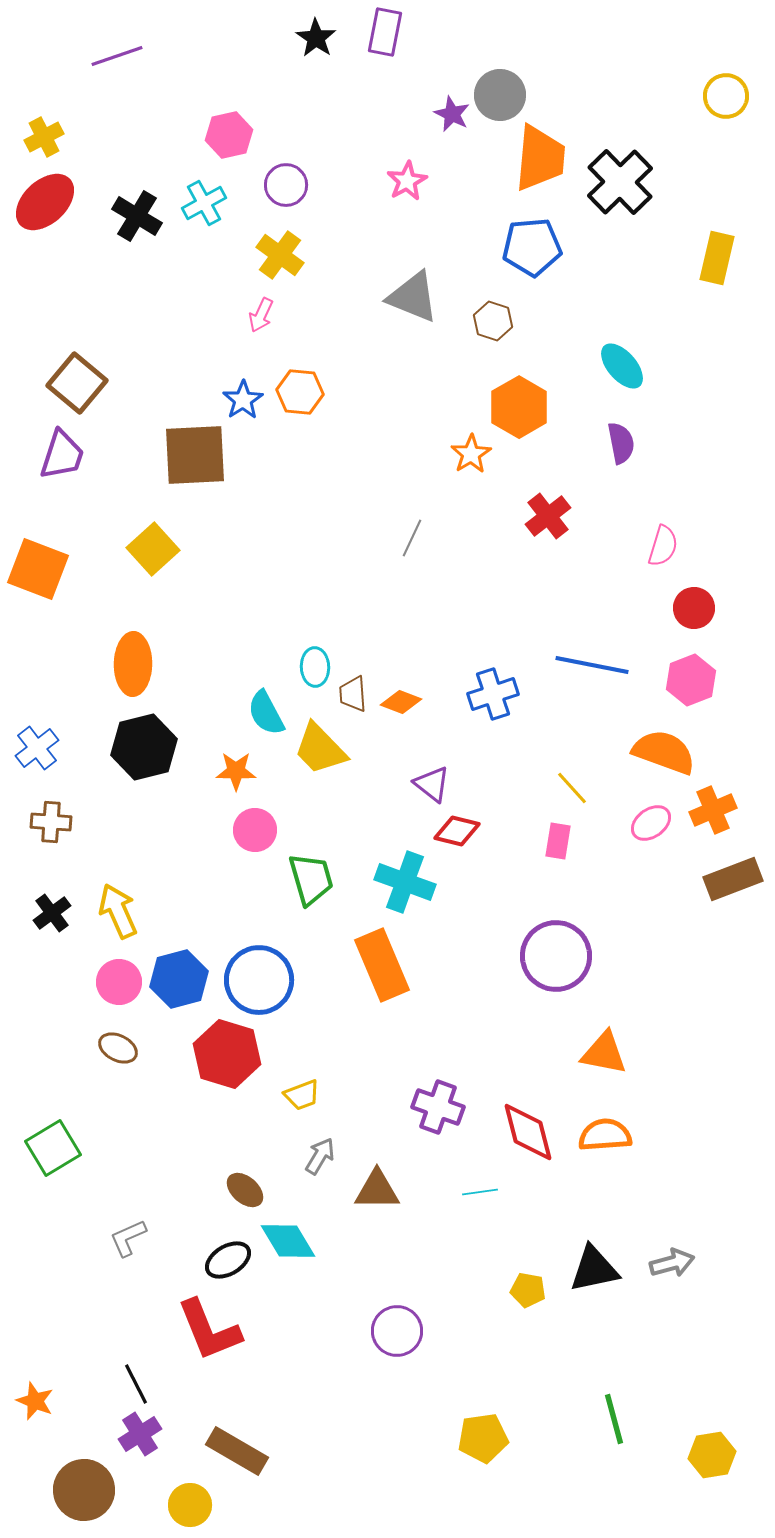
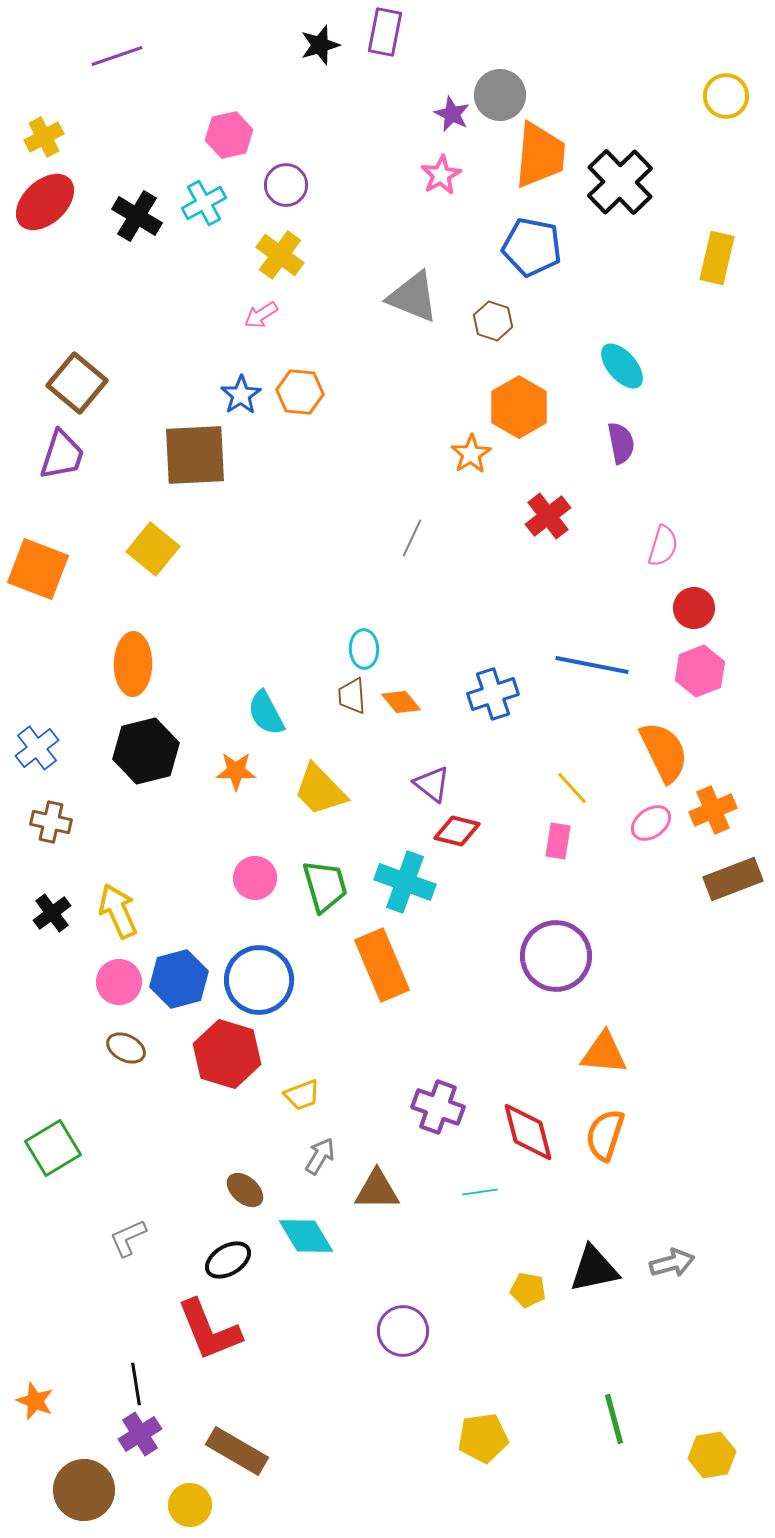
black star at (316, 38): moved 4 px right, 7 px down; rotated 21 degrees clockwise
orange trapezoid at (540, 158): moved 3 px up
pink star at (407, 181): moved 34 px right, 6 px up
blue pentagon at (532, 247): rotated 16 degrees clockwise
pink arrow at (261, 315): rotated 32 degrees clockwise
blue star at (243, 400): moved 2 px left, 5 px up
yellow square at (153, 549): rotated 9 degrees counterclockwise
cyan ellipse at (315, 667): moved 49 px right, 18 px up
pink hexagon at (691, 680): moved 9 px right, 9 px up
brown trapezoid at (353, 694): moved 1 px left, 2 px down
orange diamond at (401, 702): rotated 30 degrees clockwise
black hexagon at (144, 747): moved 2 px right, 4 px down
yellow trapezoid at (320, 749): moved 41 px down
orange semicircle at (664, 752): rotated 44 degrees clockwise
brown cross at (51, 822): rotated 9 degrees clockwise
pink circle at (255, 830): moved 48 px down
green trapezoid at (311, 879): moved 14 px right, 7 px down
brown ellipse at (118, 1048): moved 8 px right
orange triangle at (604, 1053): rotated 6 degrees counterclockwise
orange semicircle at (605, 1135): rotated 68 degrees counterclockwise
cyan diamond at (288, 1241): moved 18 px right, 5 px up
purple circle at (397, 1331): moved 6 px right
black line at (136, 1384): rotated 18 degrees clockwise
